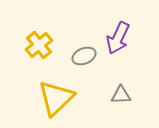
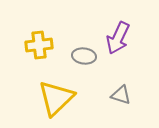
yellow cross: rotated 32 degrees clockwise
gray ellipse: rotated 30 degrees clockwise
gray triangle: rotated 20 degrees clockwise
